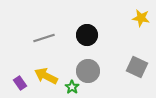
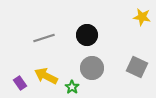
yellow star: moved 1 px right, 1 px up
gray circle: moved 4 px right, 3 px up
